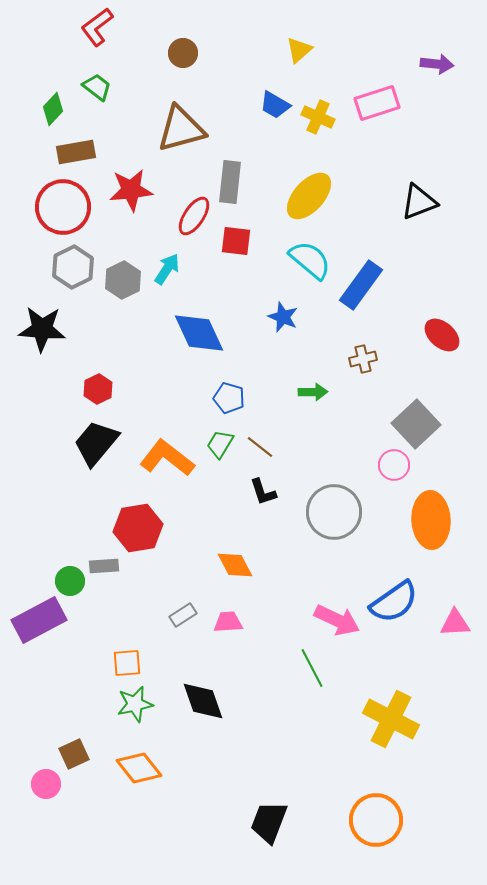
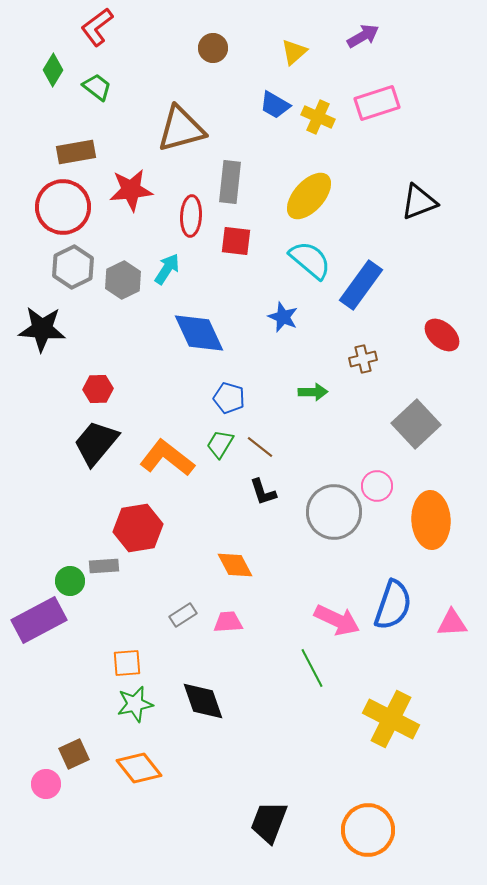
yellow triangle at (299, 50): moved 5 px left, 2 px down
brown circle at (183, 53): moved 30 px right, 5 px up
purple arrow at (437, 64): moved 74 px left, 28 px up; rotated 36 degrees counterclockwise
green diamond at (53, 109): moved 39 px up; rotated 12 degrees counterclockwise
red ellipse at (194, 216): moved 3 px left; rotated 30 degrees counterclockwise
red hexagon at (98, 389): rotated 24 degrees clockwise
pink circle at (394, 465): moved 17 px left, 21 px down
blue semicircle at (394, 602): moved 1 px left, 3 px down; rotated 36 degrees counterclockwise
pink triangle at (455, 623): moved 3 px left
orange circle at (376, 820): moved 8 px left, 10 px down
